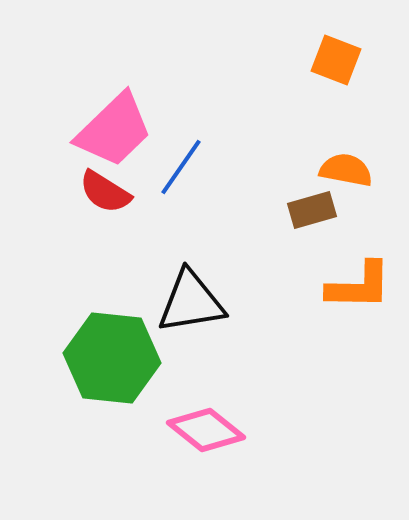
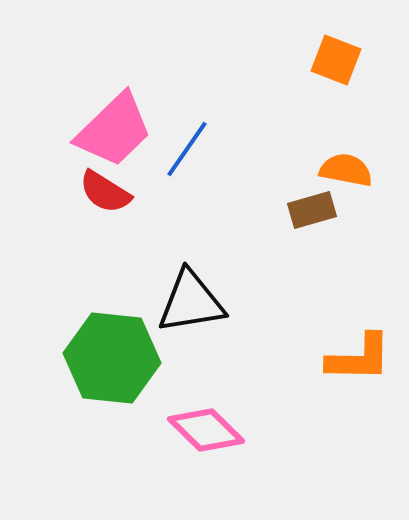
blue line: moved 6 px right, 18 px up
orange L-shape: moved 72 px down
pink diamond: rotated 6 degrees clockwise
